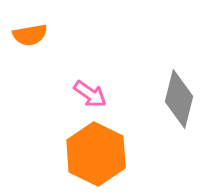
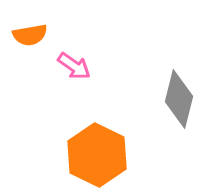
pink arrow: moved 16 px left, 28 px up
orange hexagon: moved 1 px right, 1 px down
